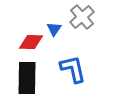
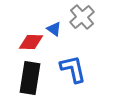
blue triangle: rotated 28 degrees counterclockwise
black rectangle: moved 3 px right; rotated 8 degrees clockwise
